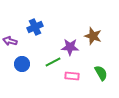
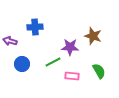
blue cross: rotated 21 degrees clockwise
green semicircle: moved 2 px left, 2 px up
